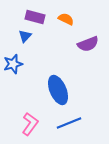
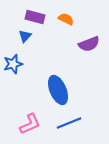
purple semicircle: moved 1 px right
pink L-shape: rotated 30 degrees clockwise
